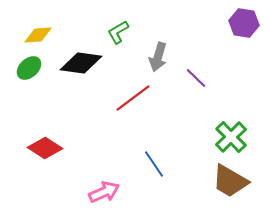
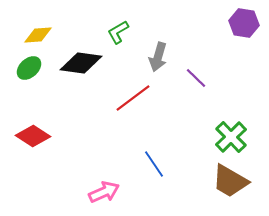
red diamond: moved 12 px left, 12 px up
